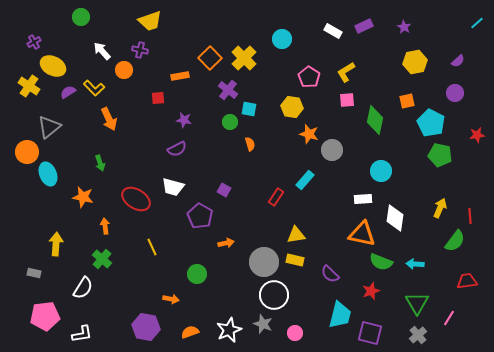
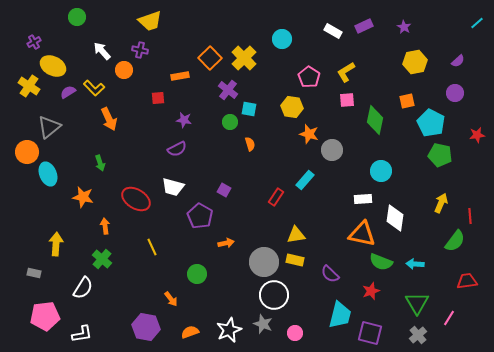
green circle at (81, 17): moved 4 px left
yellow arrow at (440, 208): moved 1 px right, 5 px up
orange arrow at (171, 299): rotated 42 degrees clockwise
